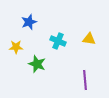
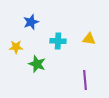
blue star: moved 2 px right
cyan cross: rotated 21 degrees counterclockwise
